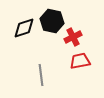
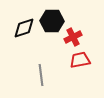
black hexagon: rotated 10 degrees counterclockwise
red trapezoid: moved 1 px up
